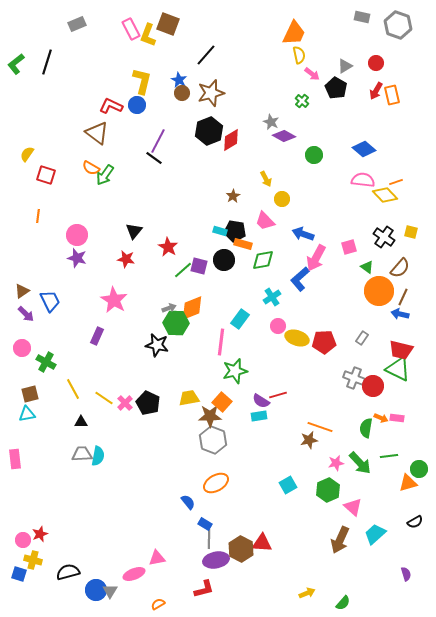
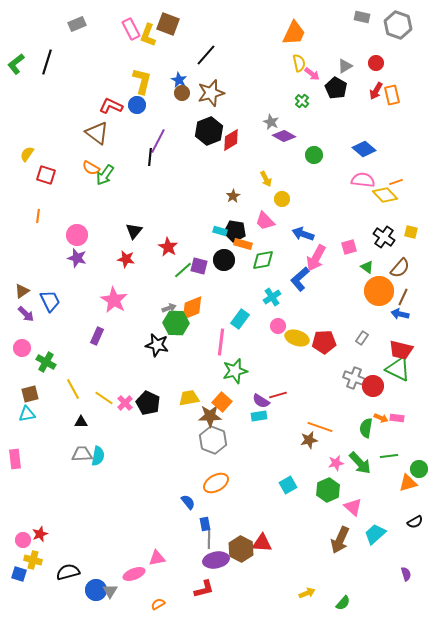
yellow semicircle at (299, 55): moved 8 px down
black line at (154, 158): moved 4 px left, 1 px up; rotated 60 degrees clockwise
blue rectangle at (205, 524): rotated 48 degrees clockwise
